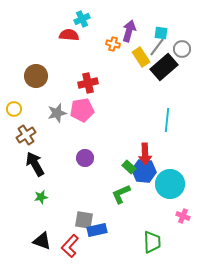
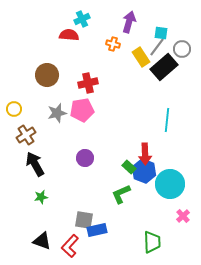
purple arrow: moved 9 px up
brown circle: moved 11 px right, 1 px up
blue hexagon: rotated 15 degrees clockwise
pink cross: rotated 24 degrees clockwise
